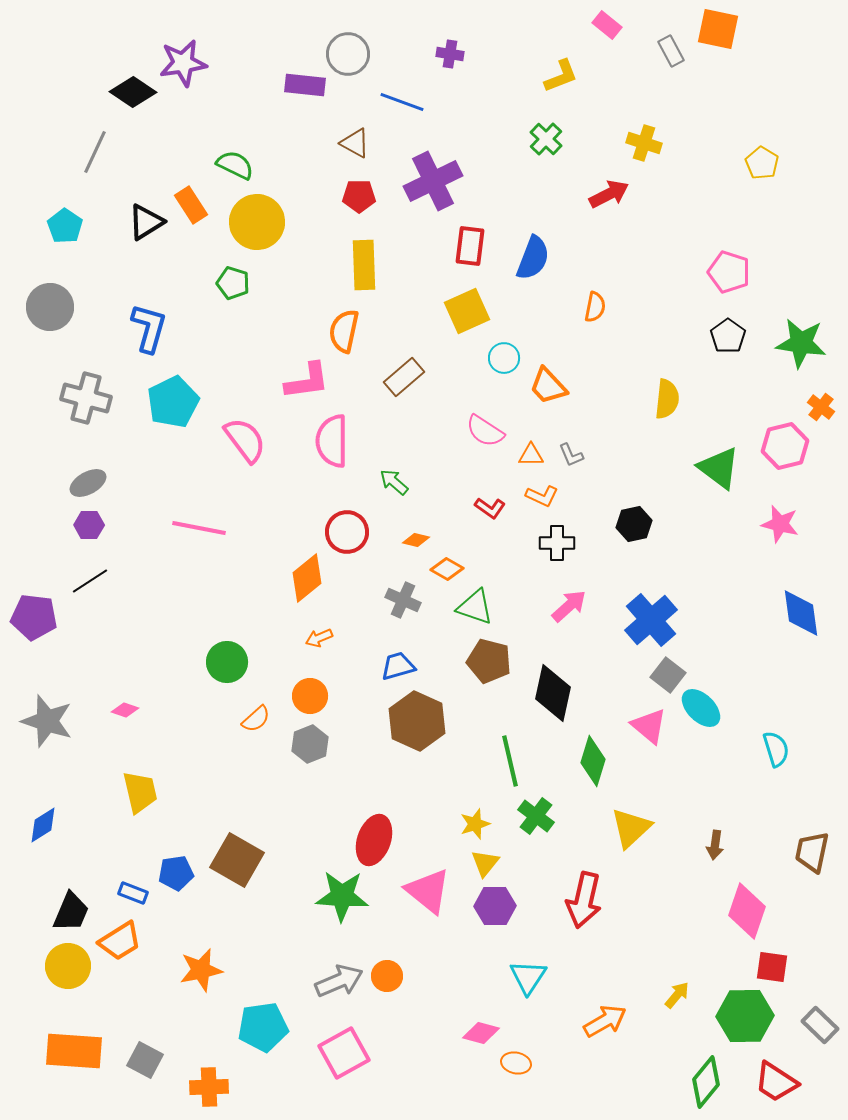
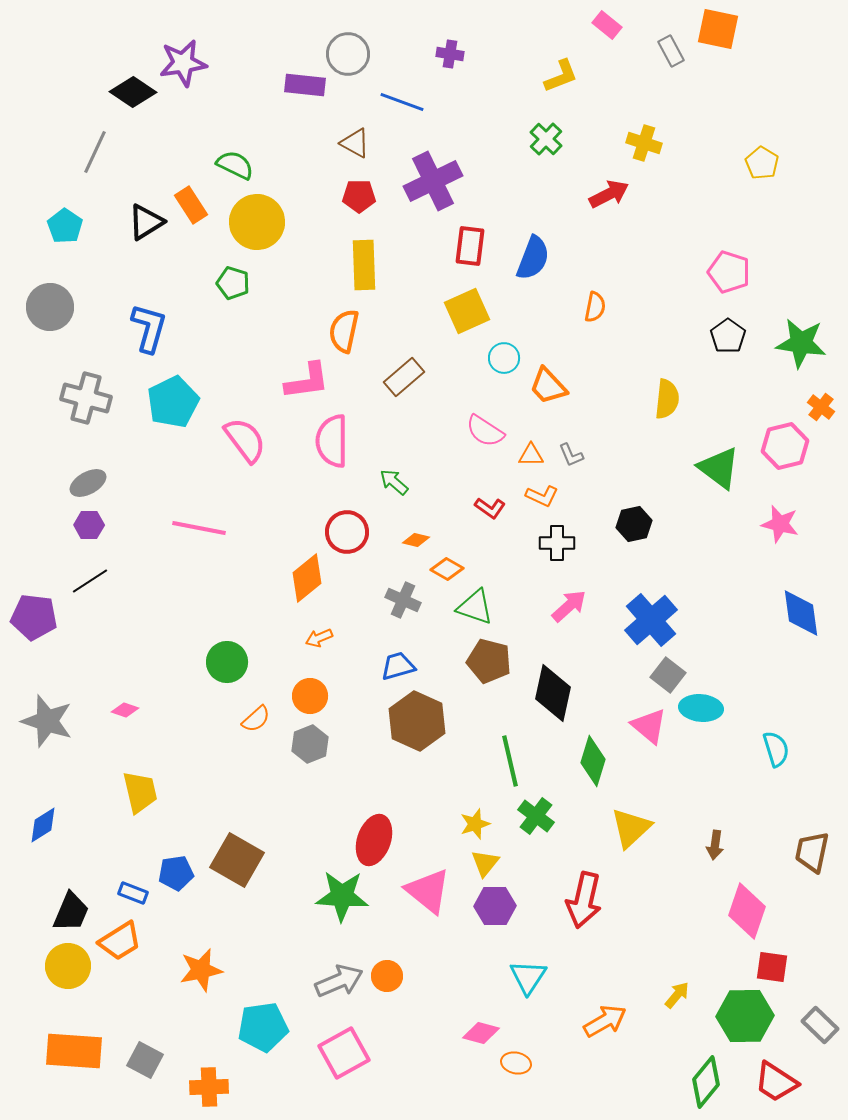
cyan ellipse at (701, 708): rotated 39 degrees counterclockwise
